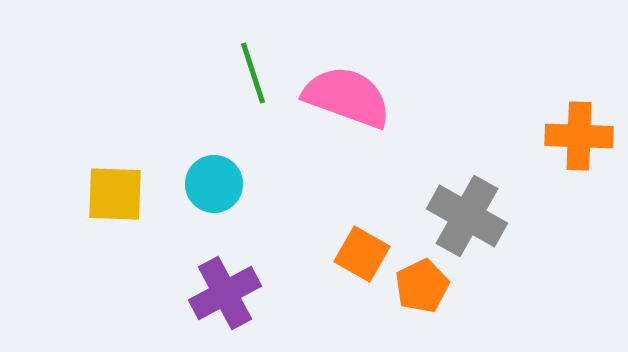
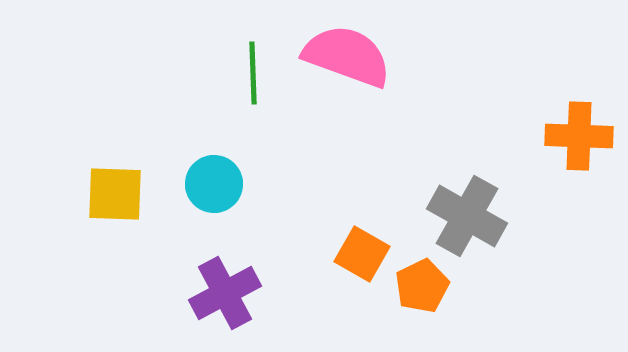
green line: rotated 16 degrees clockwise
pink semicircle: moved 41 px up
